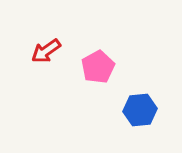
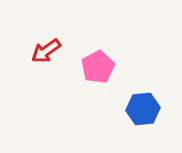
blue hexagon: moved 3 px right, 1 px up
